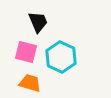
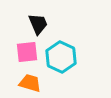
black trapezoid: moved 2 px down
pink square: moved 1 px right; rotated 20 degrees counterclockwise
